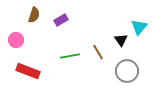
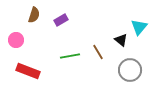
black triangle: rotated 16 degrees counterclockwise
gray circle: moved 3 px right, 1 px up
